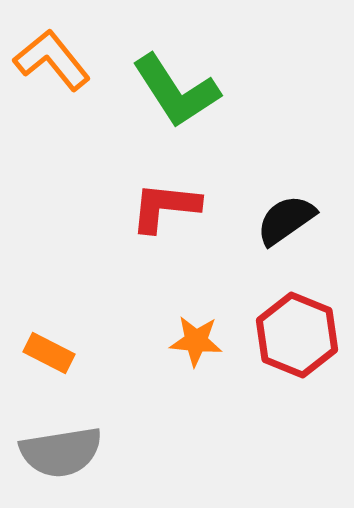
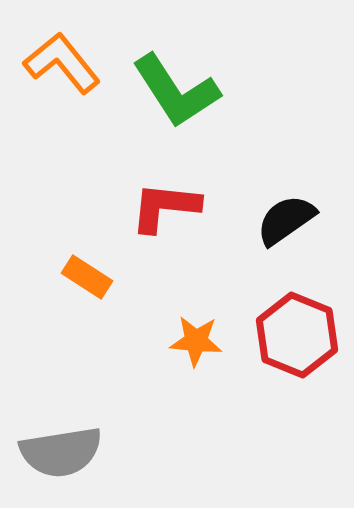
orange L-shape: moved 10 px right, 3 px down
orange rectangle: moved 38 px right, 76 px up; rotated 6 degrees clockwise
